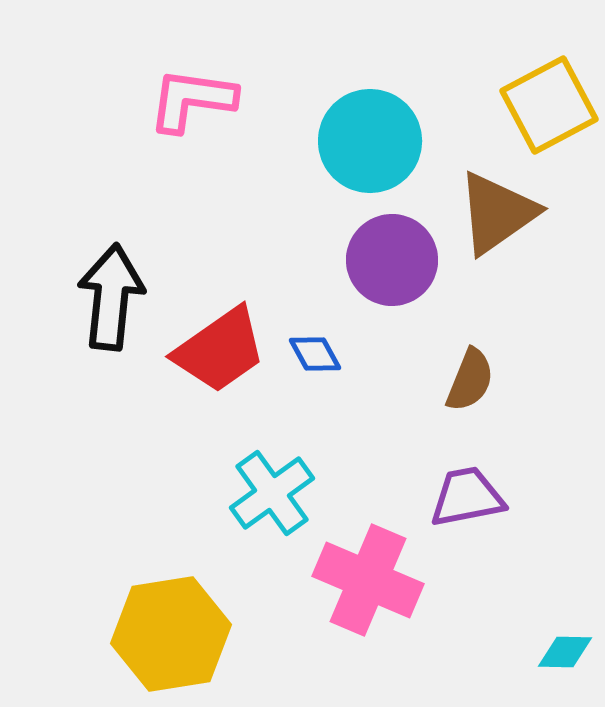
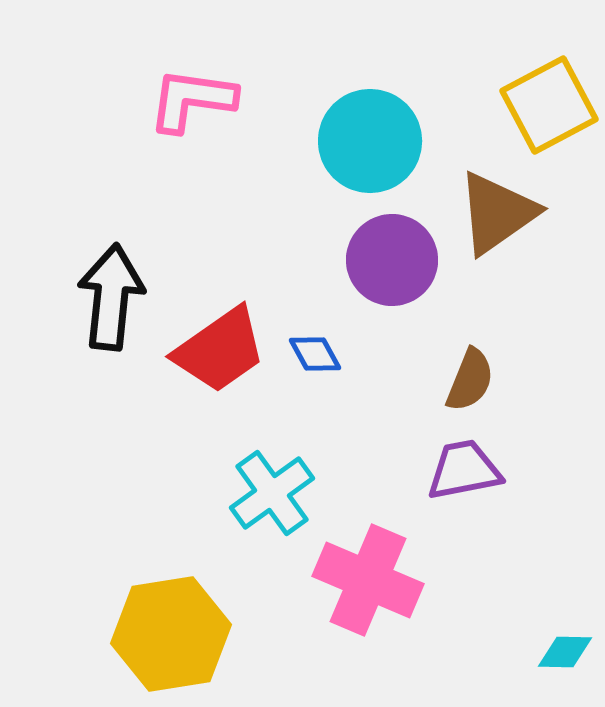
purple trapezoid: moved 3 px left, 27 px up
